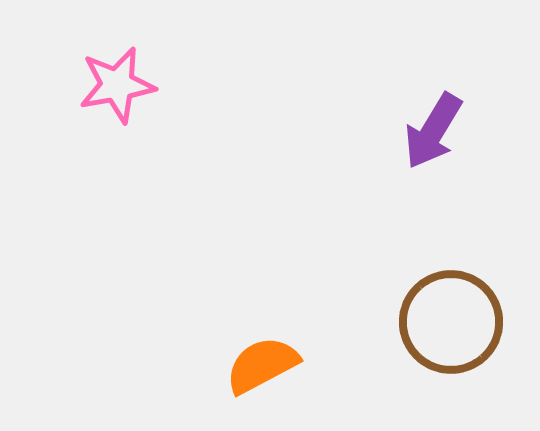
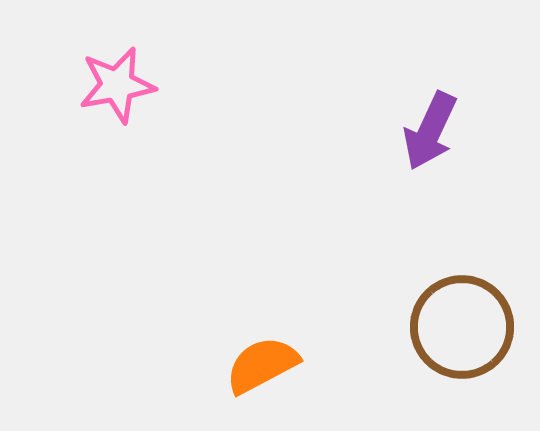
purple arrow: moved 3 px left; rotated 6 degrees counterclockwise
brown circle: moved 11 px right, 5 px down
